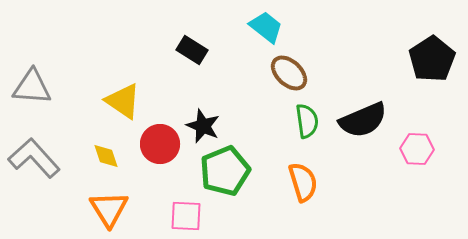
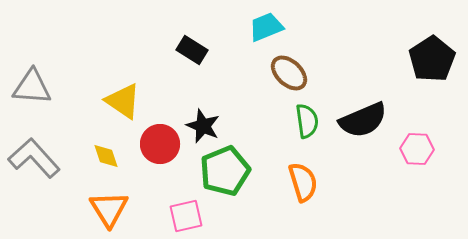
cyan trapezoid: rotated 60 degrees counterclockwise
pink square: rotated 16 degrees counterclockwise
